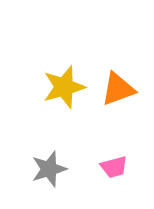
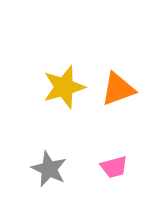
gray star: rotated 30 degrees counterclockwise
